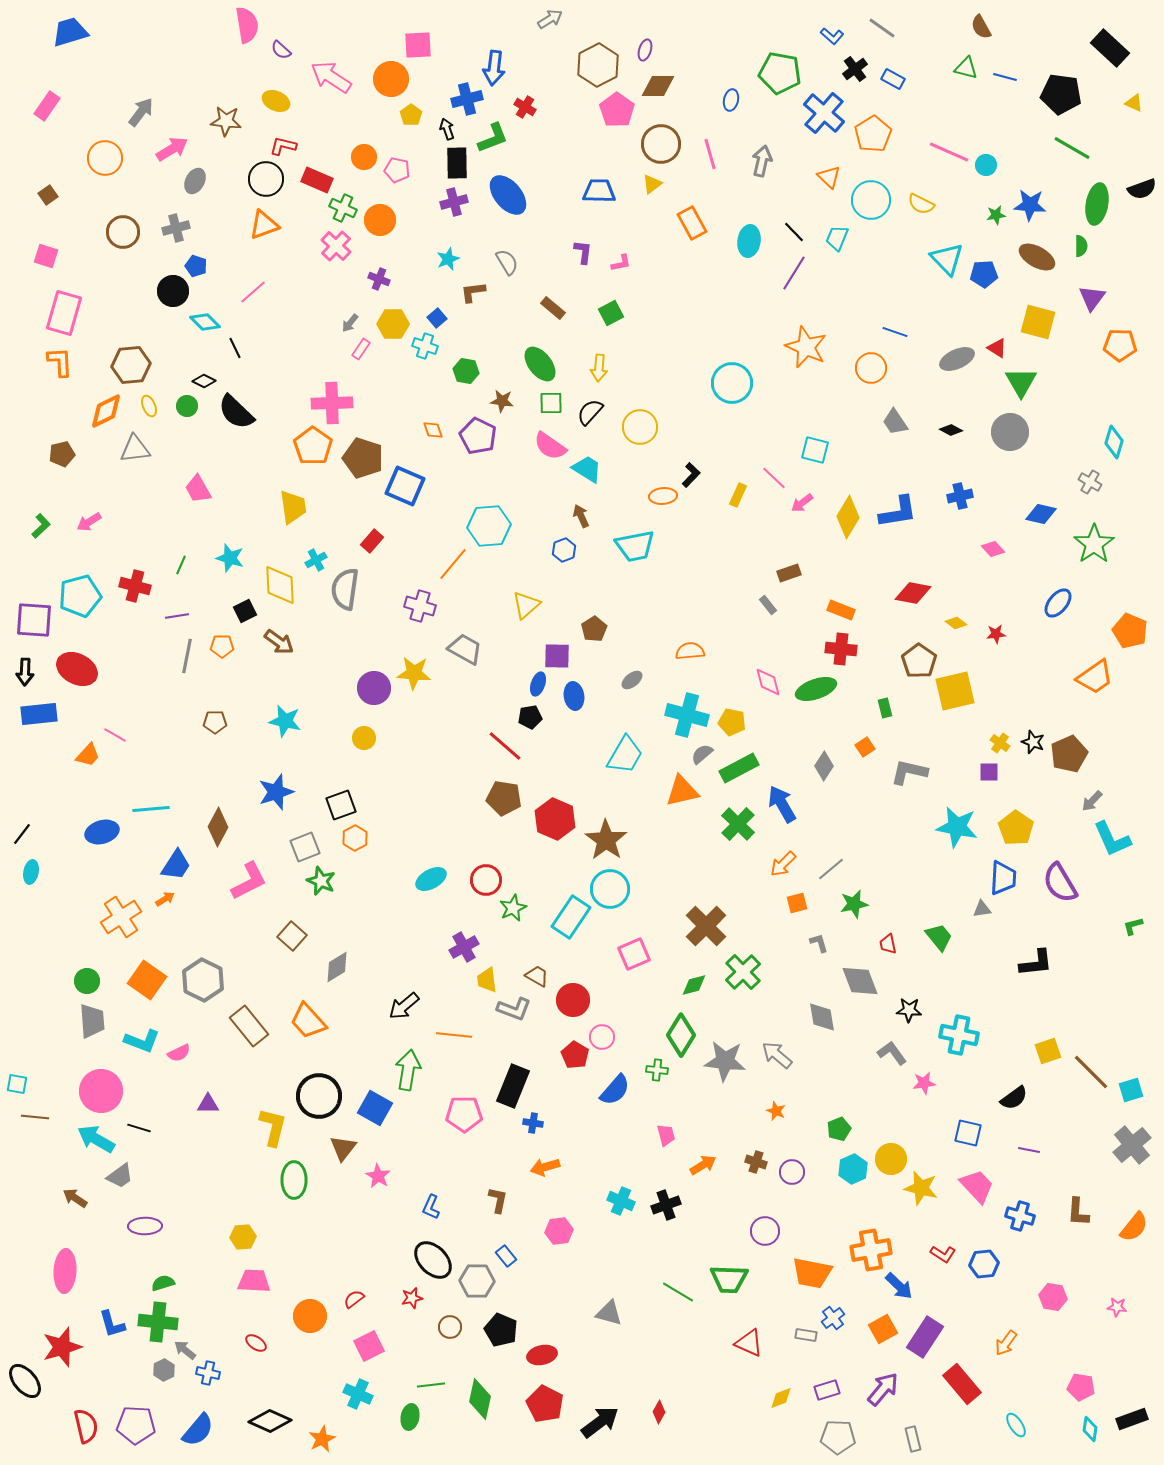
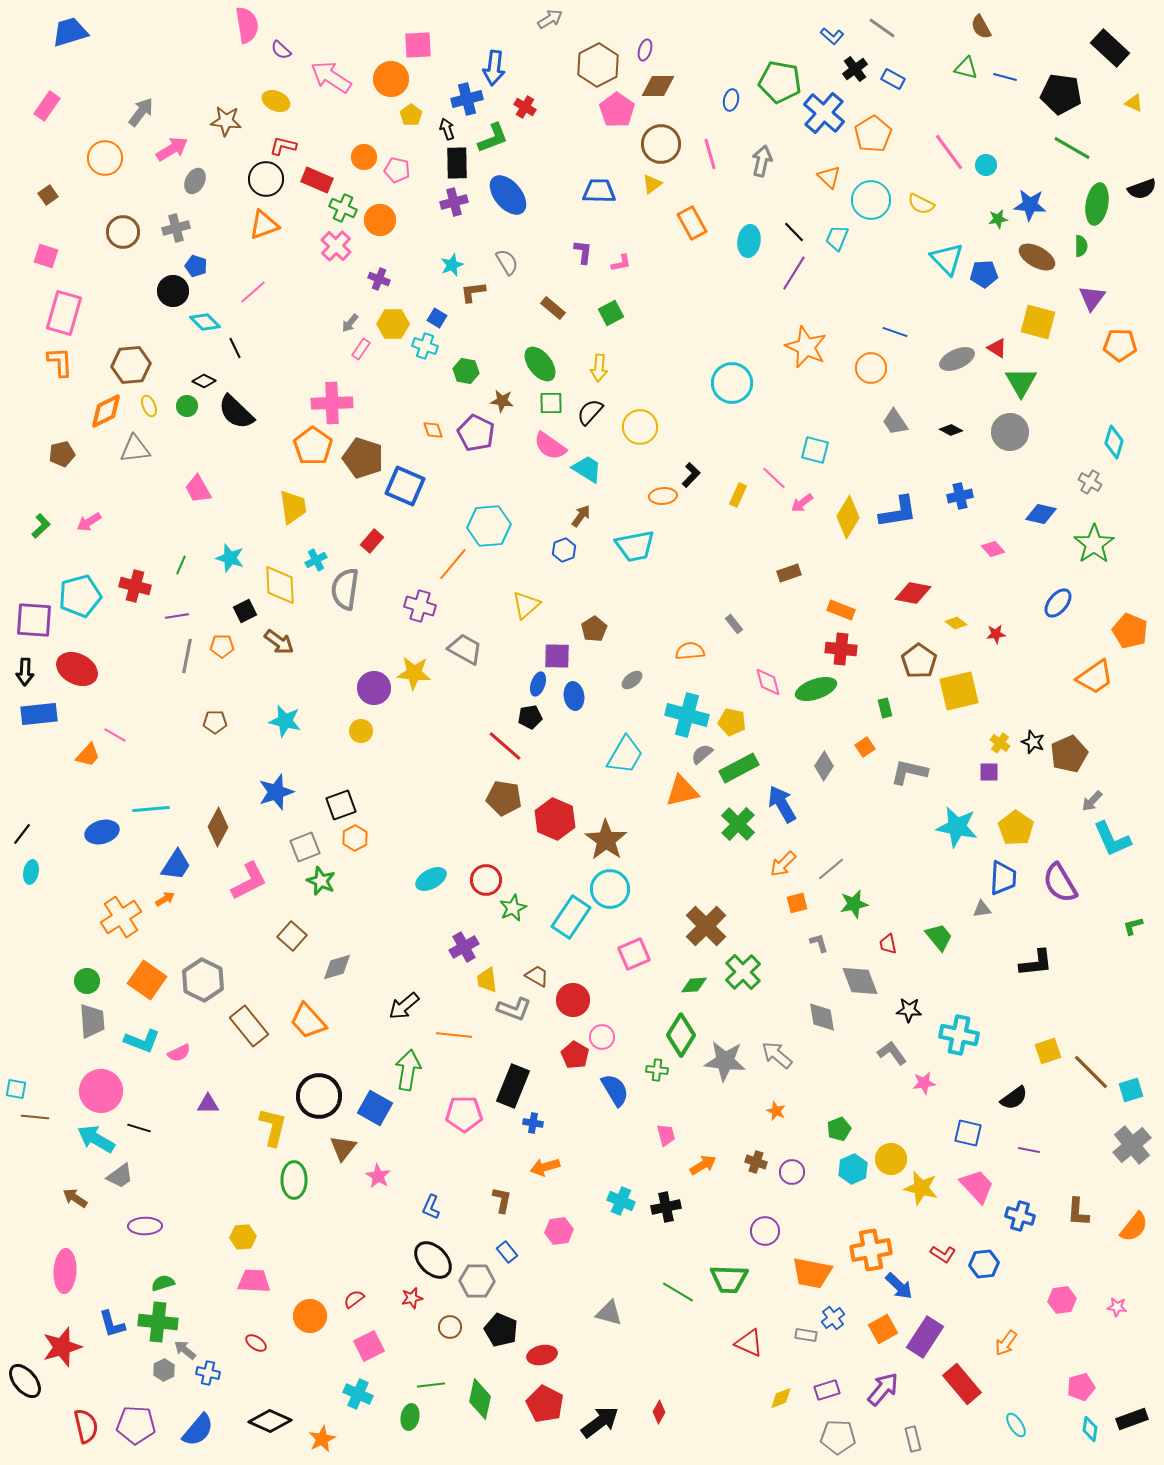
green pentagon at (780, 73): moved 9 px down
pink line at (949, 152): rotated 30 degrees clockwise
green star at (996, 215): moved 2 px right, 4 px down
cyan star at (448, 259): moved 4 px right, 6 px down
blue square at (437, 318): rotated 18 degrees counterclockwise
purple pentagon at (478, 436): moved 2 px left, 3 px up
brown arrow at (581, 516): rotated 60 degrees clockwise
gray rectangle at (768, 605): moved 34 px left, 19 px down
yellow square at (955, 691): moved 4 px right
yellow circle at (364, 738): moved 3 px left, 7 px up
gray diamond at (337, 967): rotated 16 degrees clockwise
green diamond at (694, 985): rotated 12 degrees clockwise
cyan square at (17, 1084): moved 1 px left, 5 px down
blue semicircle at (615, 1090): rotated 72 degrees counterclockwise
brown L-shape at (498, 1200): moved 4 px right
black cross at (666, 1205): moved 2 px down; rotated 8 degrees clockwise
blue rectangle at (506, 1256): moved 1 px right, 4 px up
pink hexagon at (1053, 1297): moved 9 px right, 3 px down; rotated 16 degrees counterclockwise
pink pentagon at (1081, 1387): rotated 24 degrees counterclockwise
